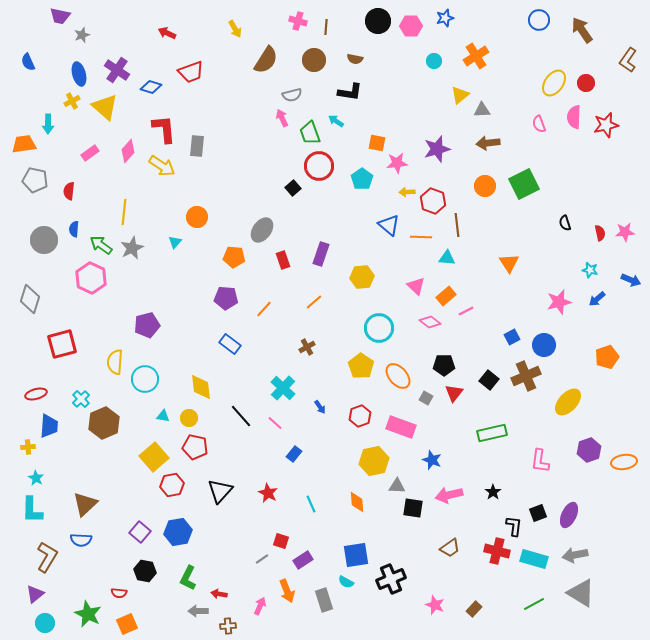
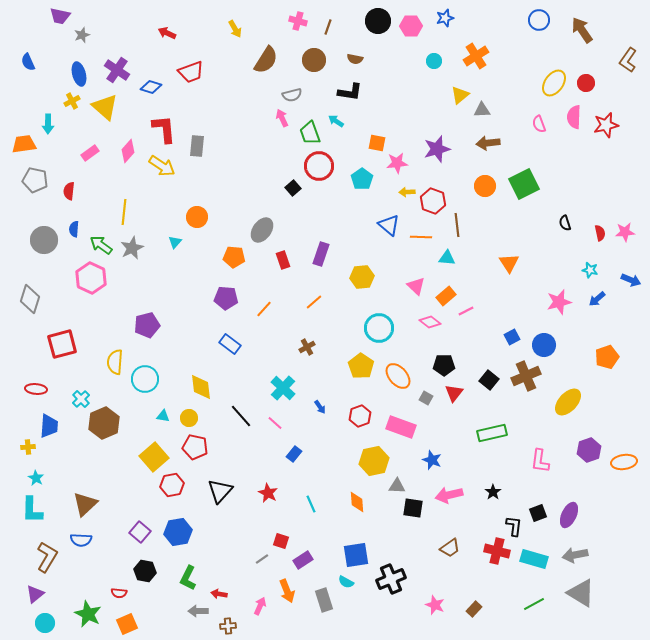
brown line at (326, 27): moved 2 px right; rotated 14 degrees clockwise
red ellipse at (36, 394): moved 5 px up; rotated 20 degrees clockwise
